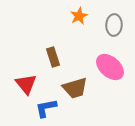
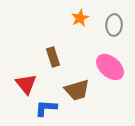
orange star: moved 1 px right, 2 px down
brown trapezoid: moved 2 px right, 2 px down
blue L-shape: rotated 15 degrees clockwise
